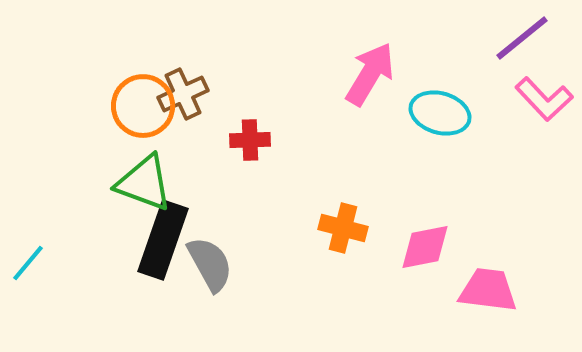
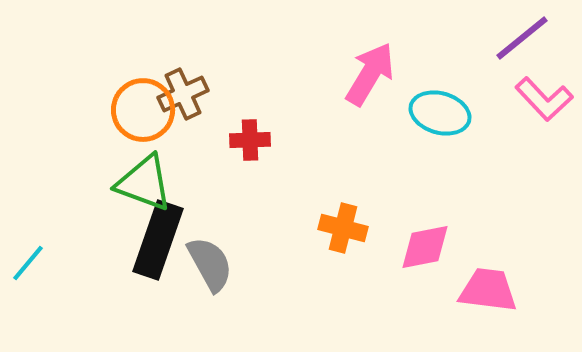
orange circle: moved 4 px down
black rectangle: moved 5 px left
